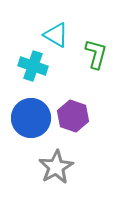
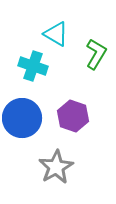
cyan triangle: moved 1 px up
green L-shape: rotated 16 degrees clockwise
blue circle: moved 9 px left
